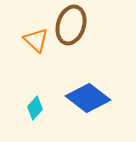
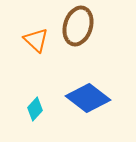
brown ellipse: moved 7 px right, 1 px down
cyan diamond: moved 1 px down
